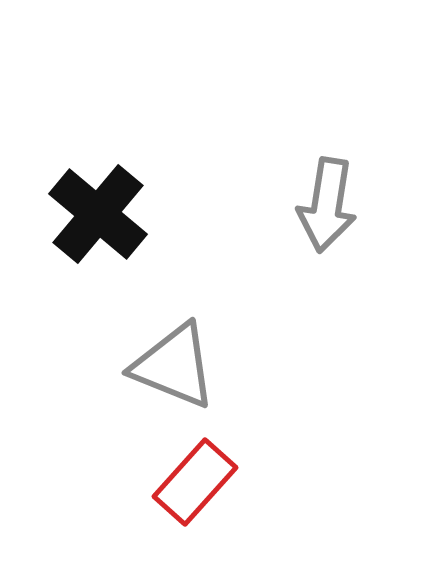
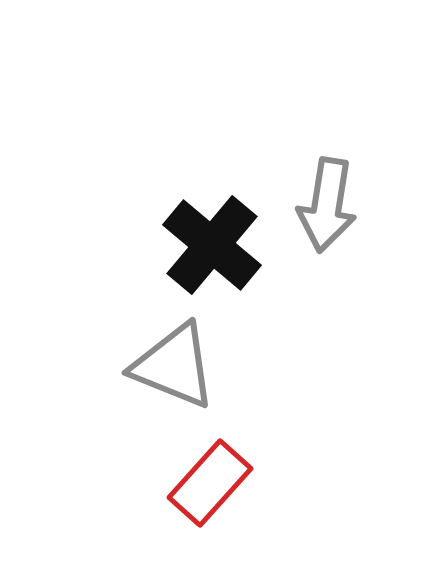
black cross: moved 114 px right, 31 px down
red rectangle: moved 15 px right, 1 px down
